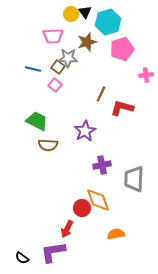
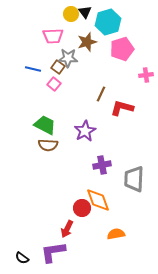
pink square: moved 1 px left, 1 px up
green trapezoid: moved 8 px right, 4 px down
